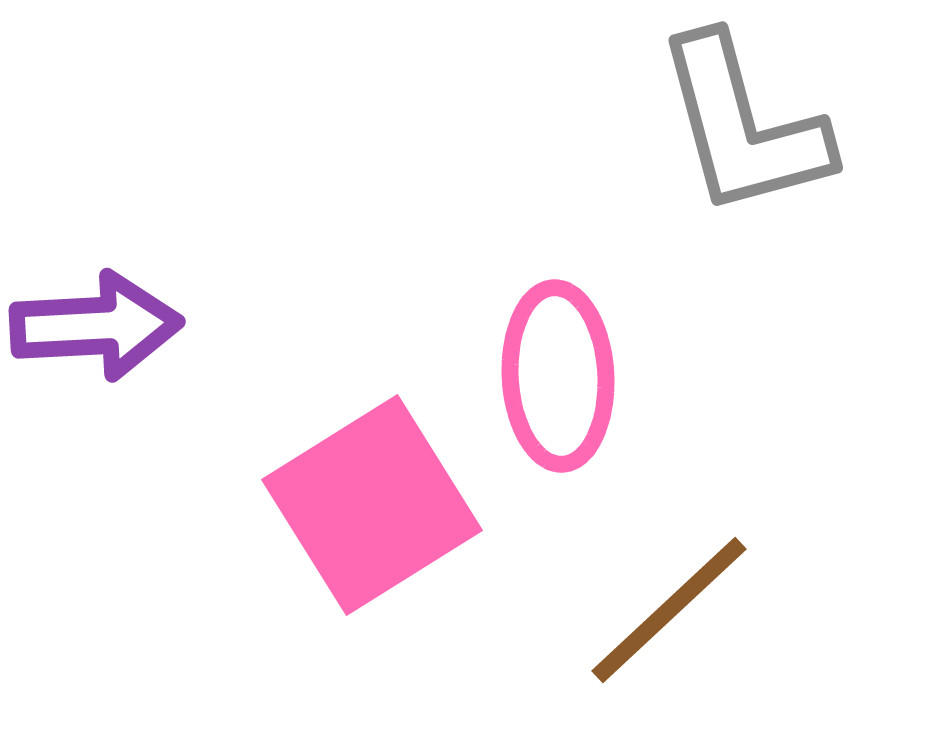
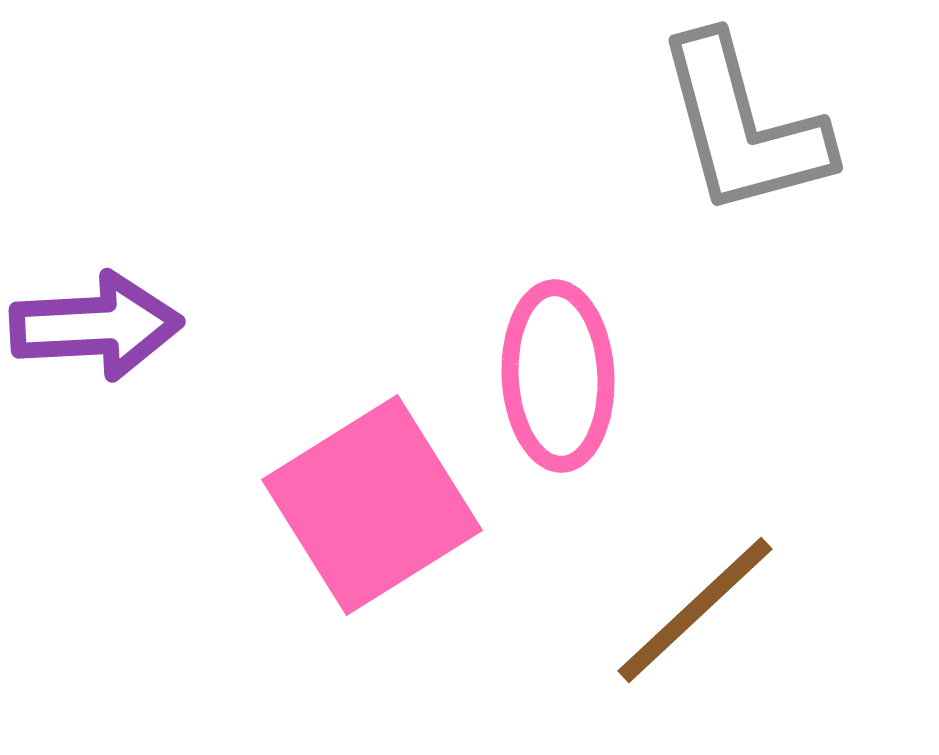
brown line: moved 26 px right
